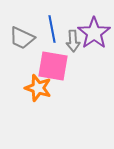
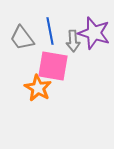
blue line: moved 2 px left, 2 px down
purple star: rotated 20 degrees counterclockwise
gray trapezoid: rotated 28 degrees clockwise
orange star: rotated 12 degrees clockwise
